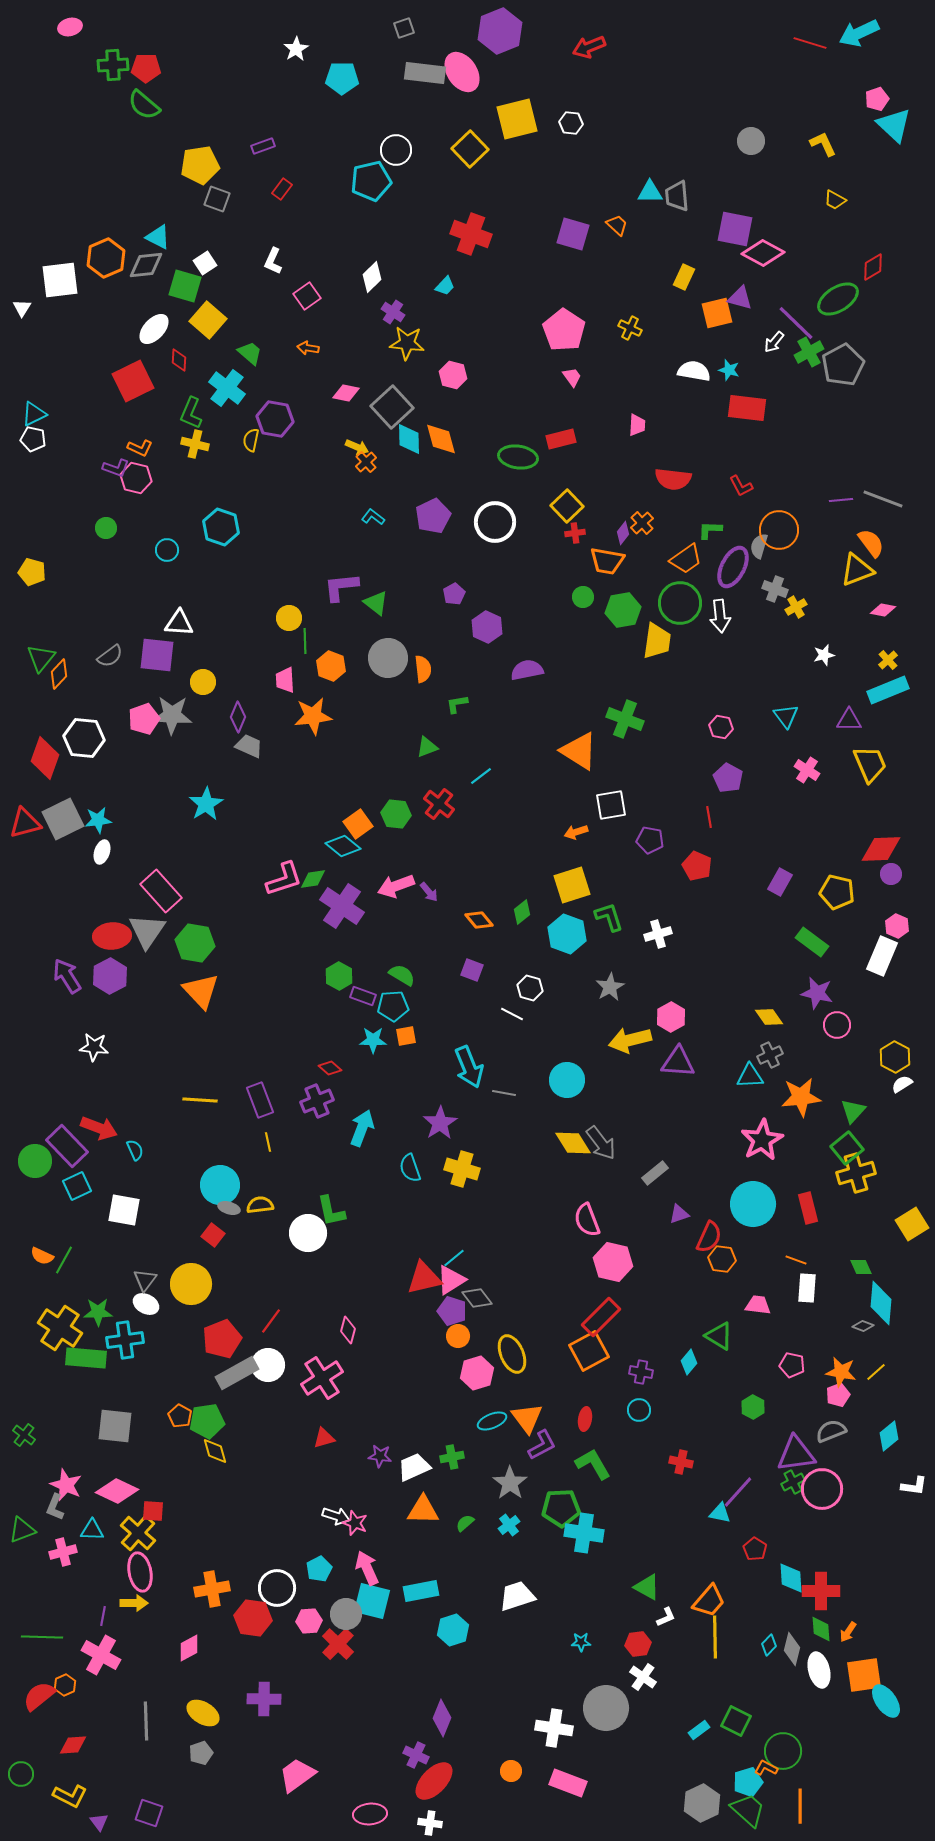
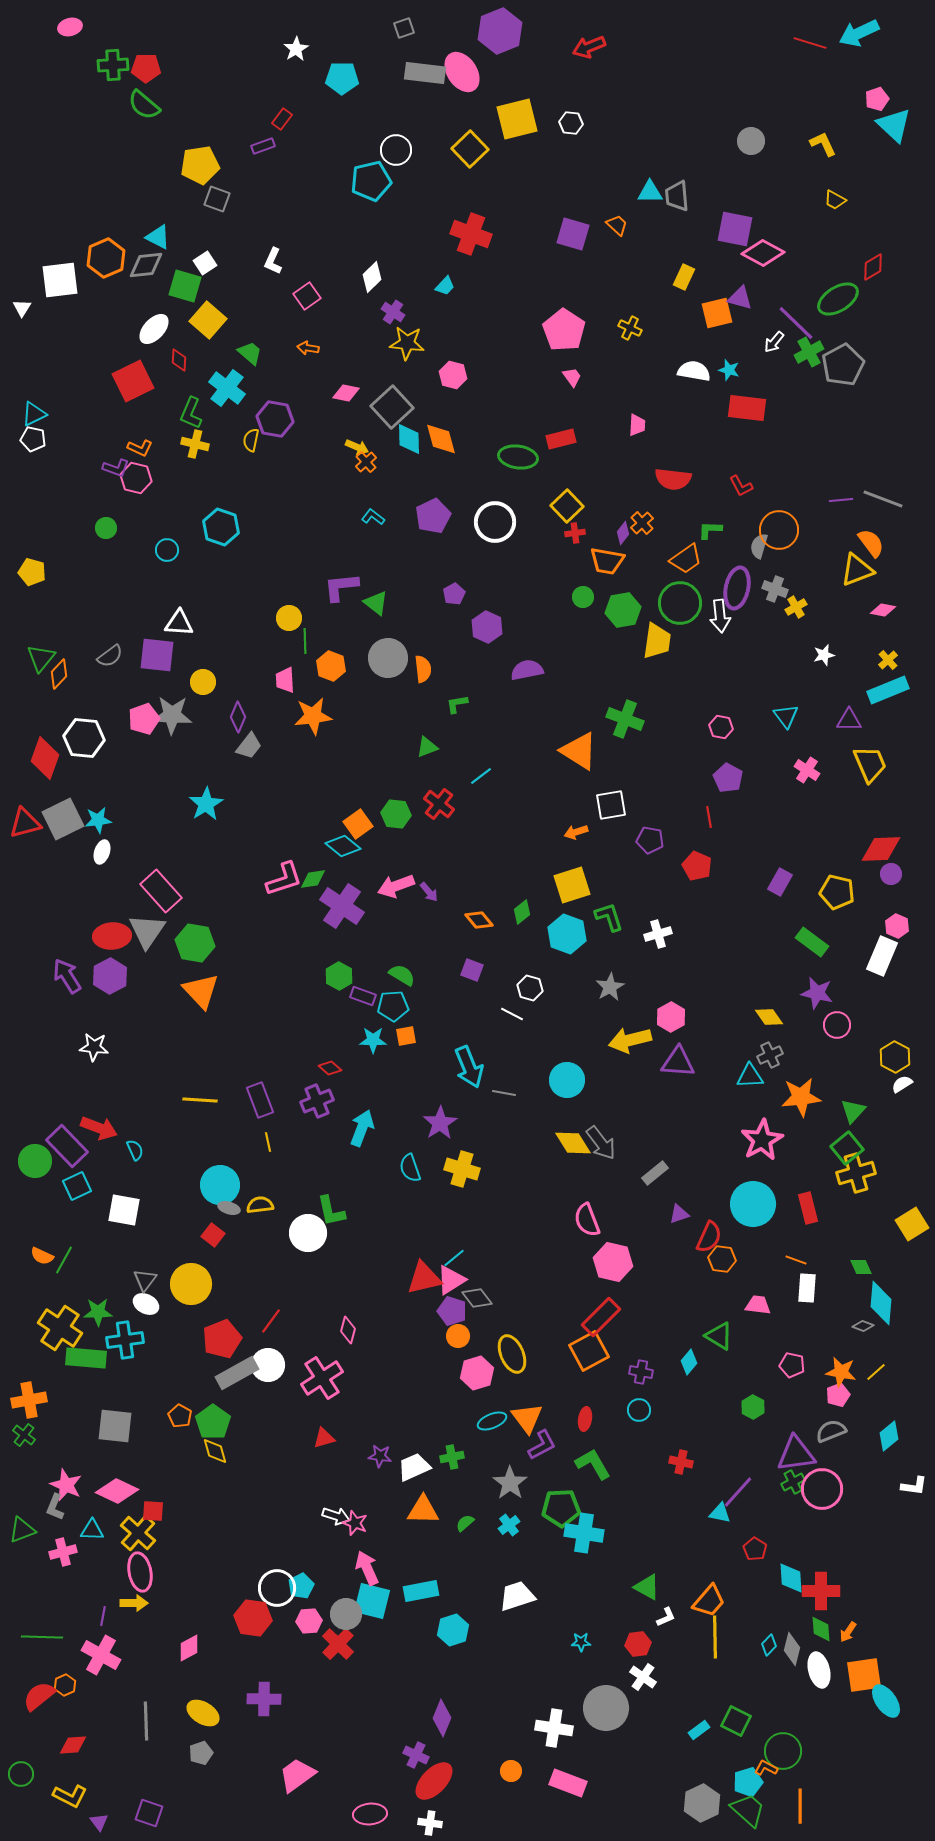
red rectangle at (282, 189): moved 70 px up
purple ellipse at (733, 567): moved 4 px right, 21 px down; rotated 15 degrees counterclockwise
gray trapezoid at (249, 746): rotated 104 degrees clockwise
green pentagon at (207, 1421): moved 6 px right, 1 px down; rotated 28 degrees counterclockwise
cyan pentagon at (319, 1569): moved 18 px left, 17 px down
orange cross at (212, 1589): moved 183 px left, 189 px up
